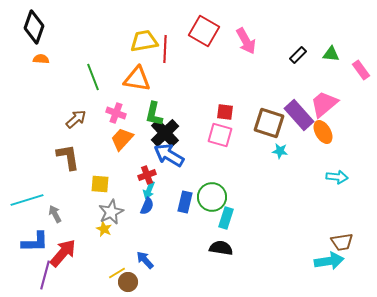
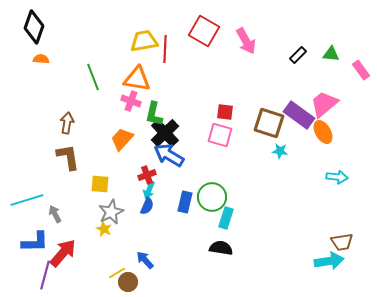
pink cross at (116, 113): moved 15 px right, 12 px up
purple rectangle at (299, 115): rotated 12 degrees counterclockwise
brown arrow at (76, 119): moved 9 px left, 4 px down; rotated 40 degrees counterclockwise
